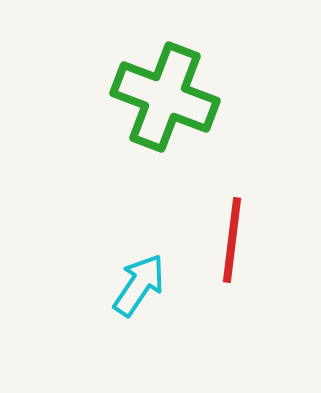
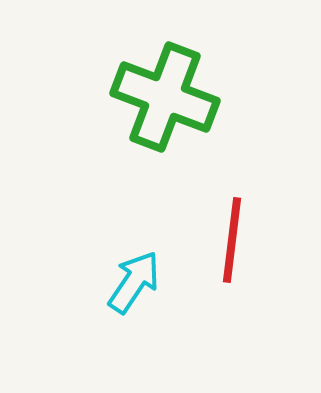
cyan arrow: moved 5 px left, 3 px up
